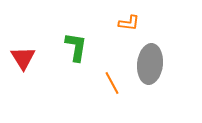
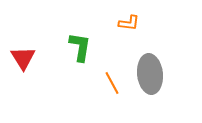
green L-shape: moved 4 px right
gray ellipse: moved 10 px down; rotated 12 degrees counterclockwise
